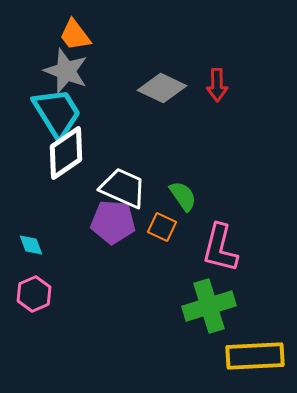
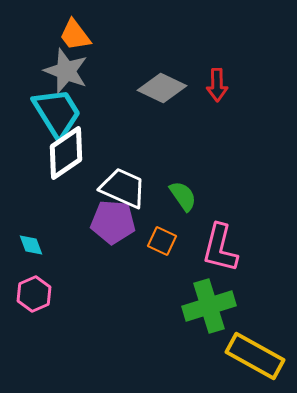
orange square: moved 14 px down
yellow rectangle: rotated 32 degrees clockwise
